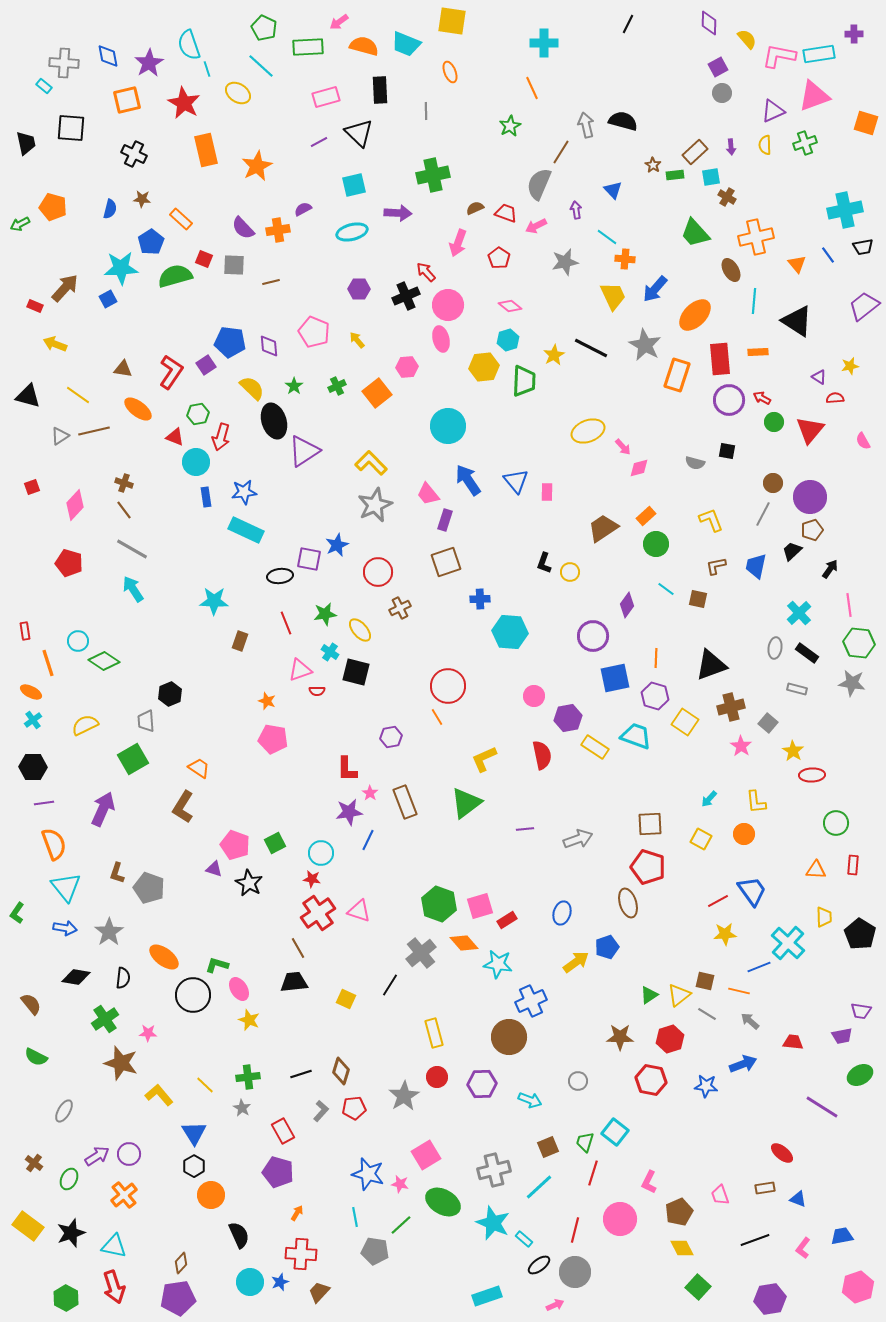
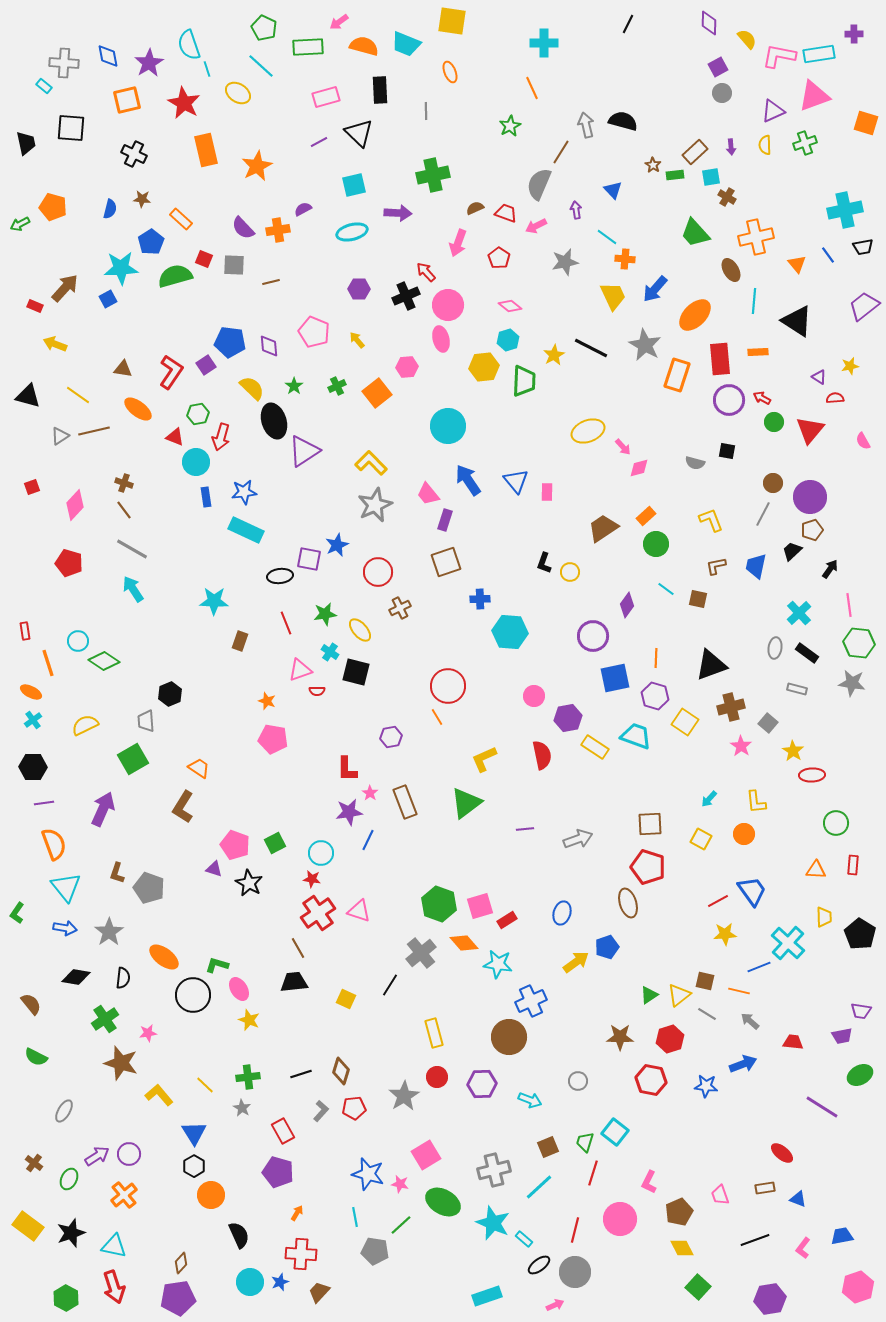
pink star at (148, 1033): rotated 12 degrees counterclockwise
